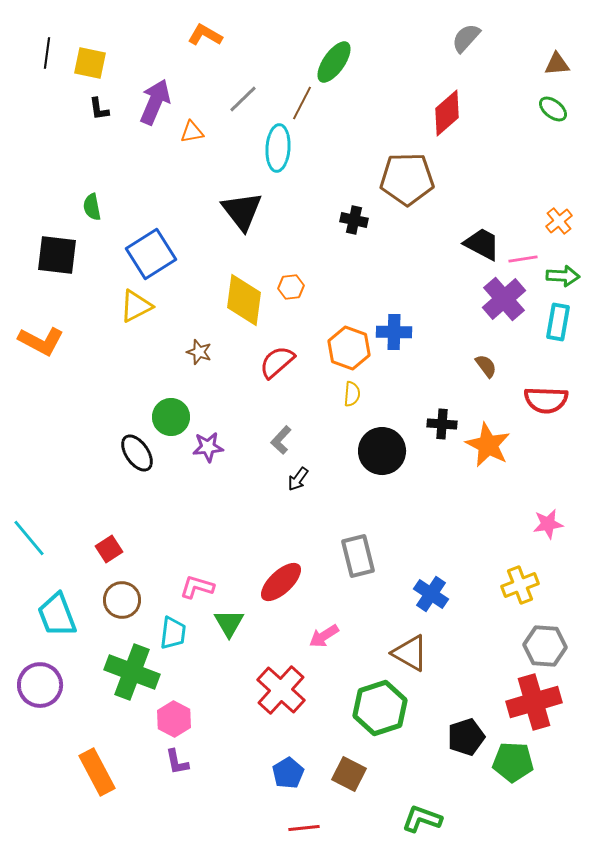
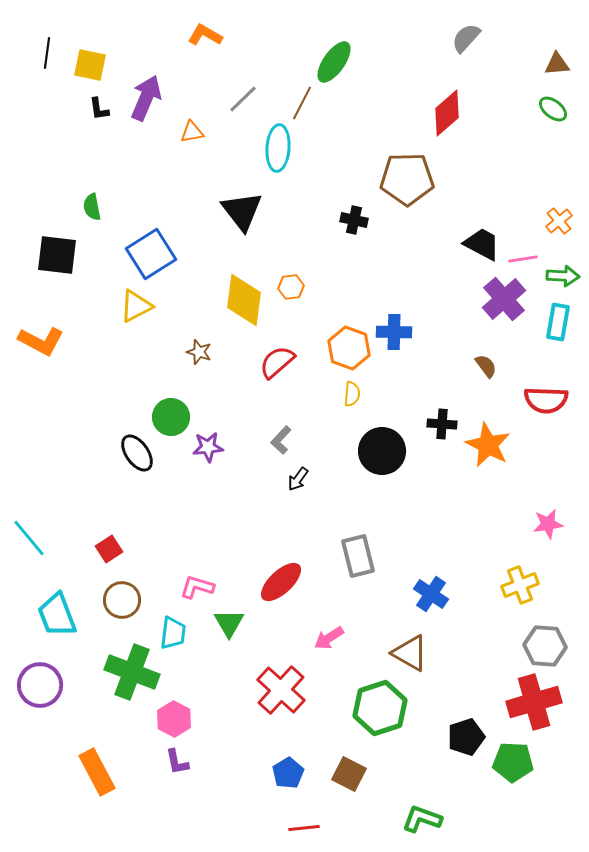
yellow square at (90, 63): moved 2 px down
purple arrow at (155, 102): moved 9 px left, 4 px up
pink arrow at (324, 636): moved 5 px right, 2 px down
